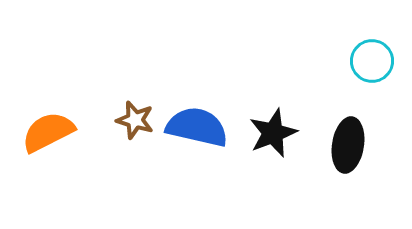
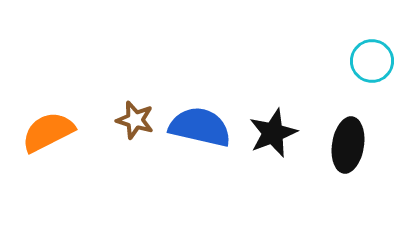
blue semicircle: moved 3 px right
